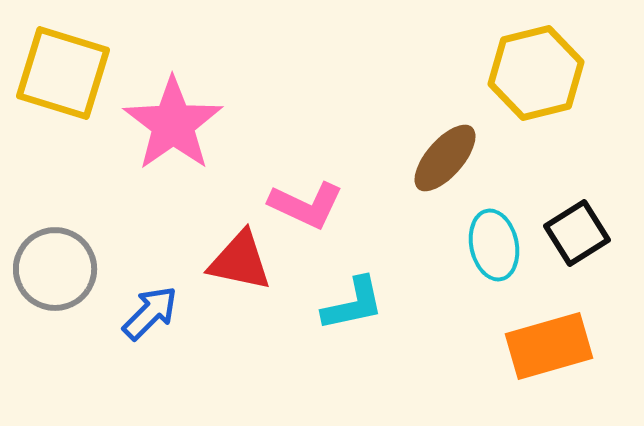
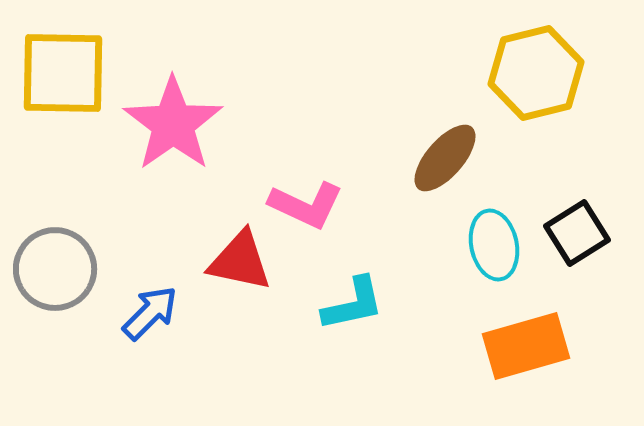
yellow square: rotated 16 degrees counterclockwise
orange rectangle: moved 23 px left
